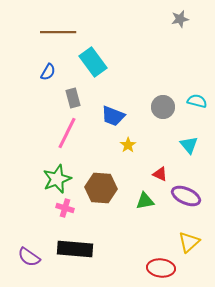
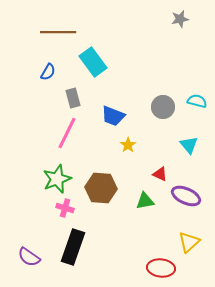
black rectangle: moved 2 px left, 2 px up; rotated 76 degrees counterclockwise
